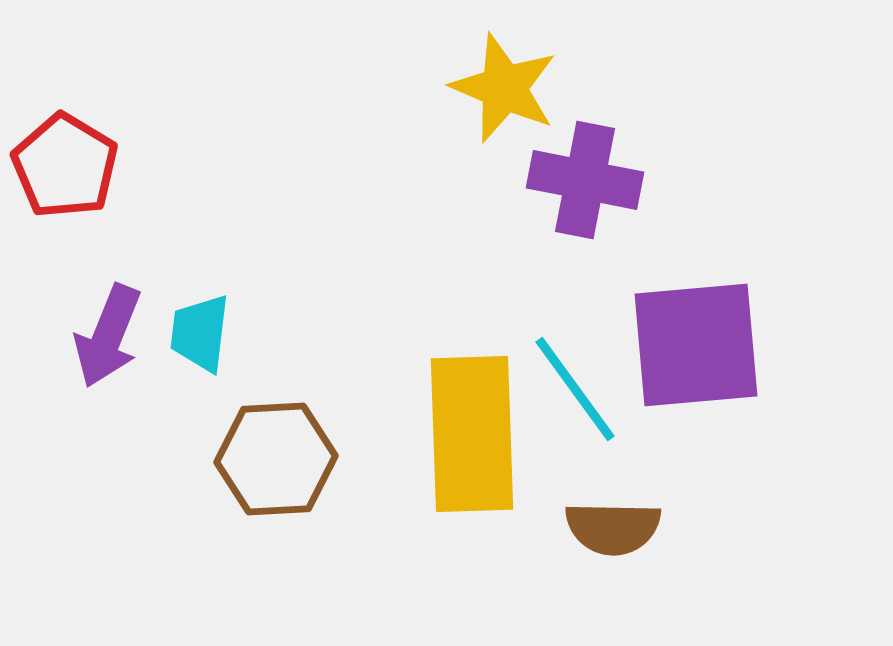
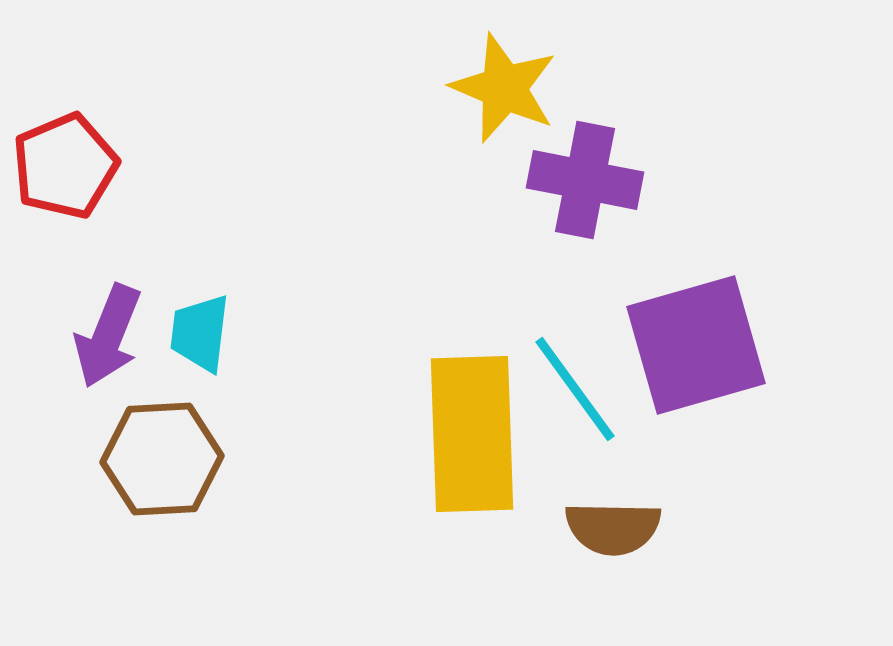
red pentagon: rotated 18 degrees clockwise
purple square: rotated 11 degrees counterclockwise
brown hexagon: moved 114 px left
